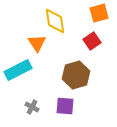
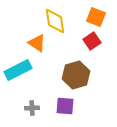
orange square: moved 3 px left, 4 px down; rotated 36 degrees clockwise
orange triangle: rotated 24 degrees counterclockwise
gray cross: moved 1 px down; rotated 32 degrees counterclockwise
